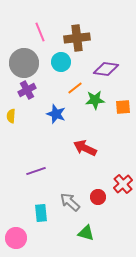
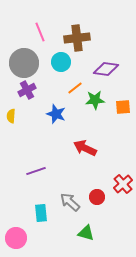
red circle: moved 1 px left
